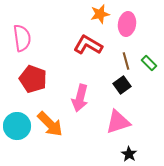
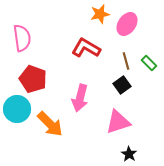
pink ellipse: rotated 25 degrees clockwise
red L-shape: moved 2 px left, 3 px down
cyan circle: moved 17 px up
